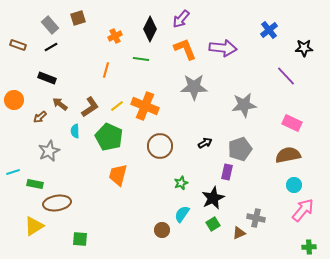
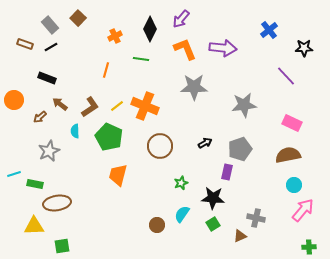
brown square at (78, 18): rotated 28 degrees counterclockwise
brown rectangle at (18, 45): moved 7 px right, 1 px up
cyan line at (13, 172): moved 1 px right, 2 px down
black star at (213, 198): rotated 30 degrees clockwise
yellow triangle at (34, 226): rotated 30 degrees clockwise
brown circle at (162, 230): moved 5 px left, 5 px up
brown triangle at (239, 233): moved 1 px right, 3 px down
green square at (80, 239): moved 18 px left, 7 px down; rotated 14 degrees counterclockwise
